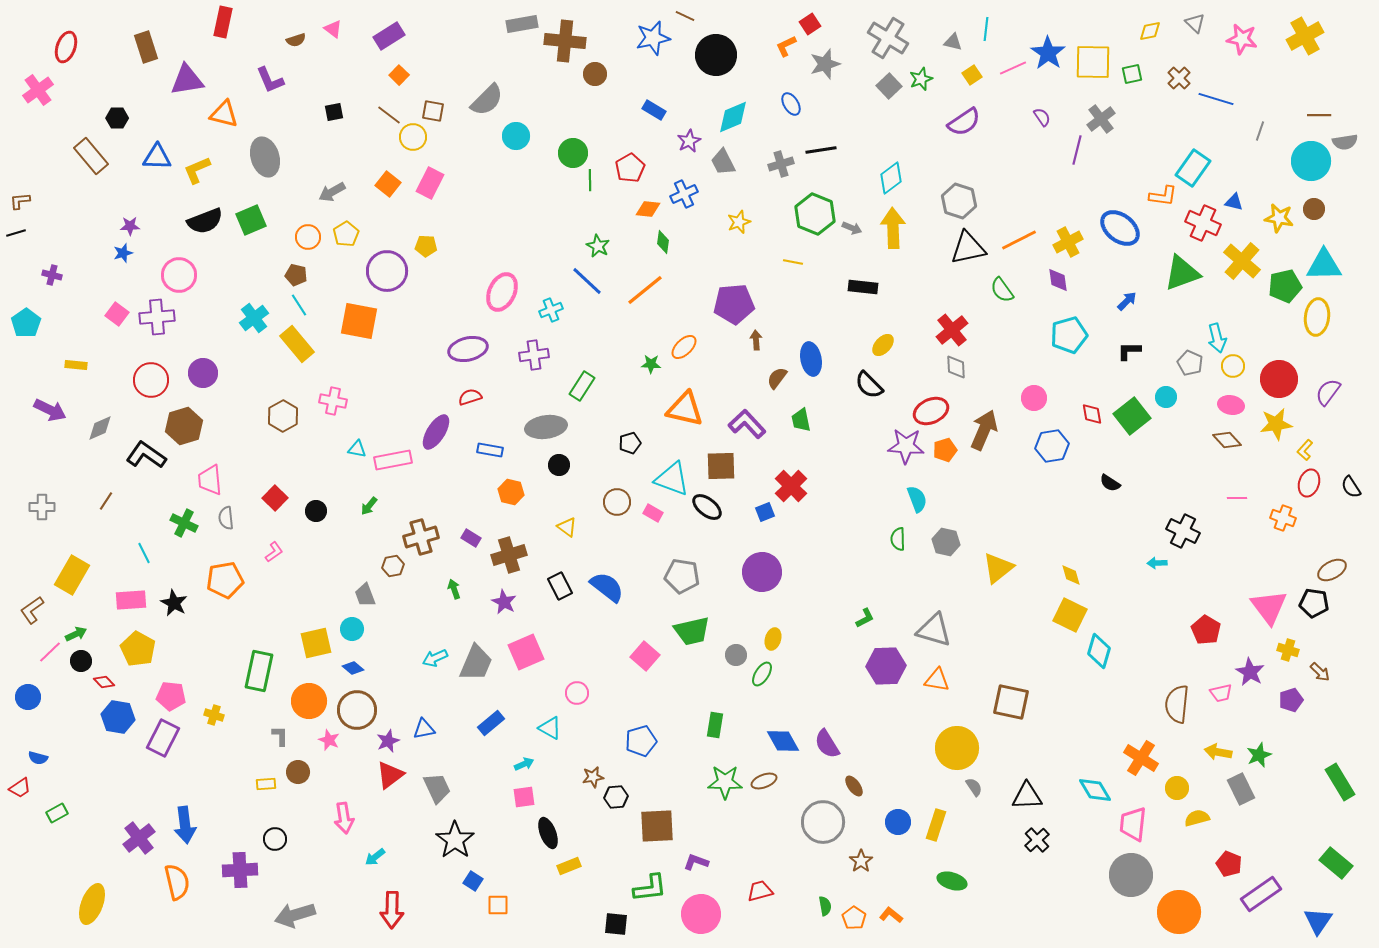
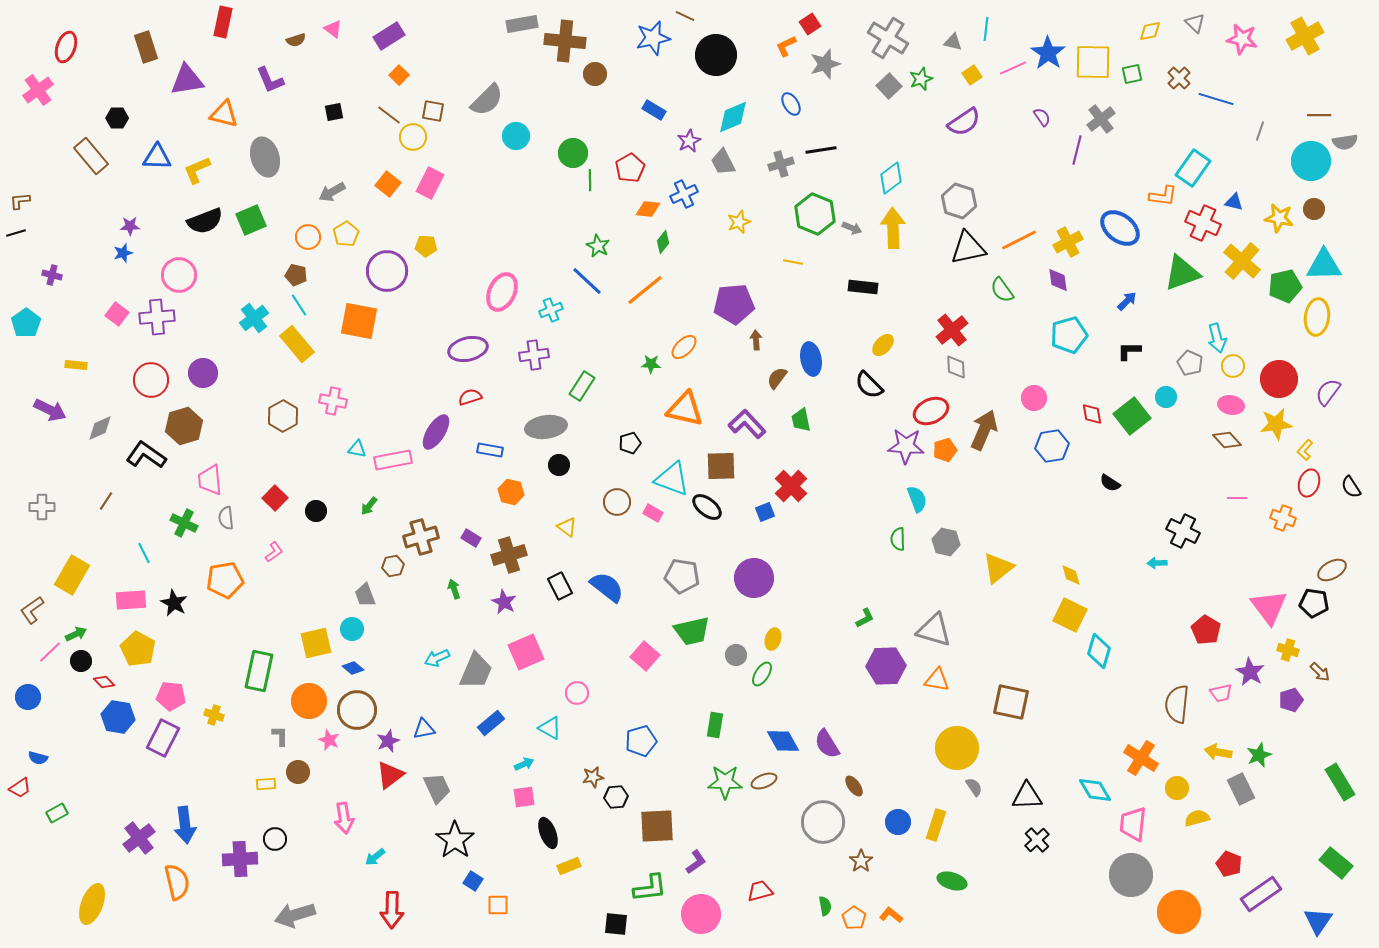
green diamond at (663, 242): rotated 30 degrees clockwise
purple circle at (762, 572): moved 8 px left, 6 px down
cyan arrow at (435, 658): moved 2 px right
gray trapezoid at (476, 663): moved 8 px down
purple L-shape at (696, 862): rotated 125 degrees clockwise
purple cross at (240, 870): moved 11 px up
